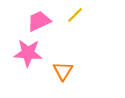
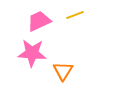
yellow line: rotated 24 degrees clockwise
pink star: moved 4 px right
